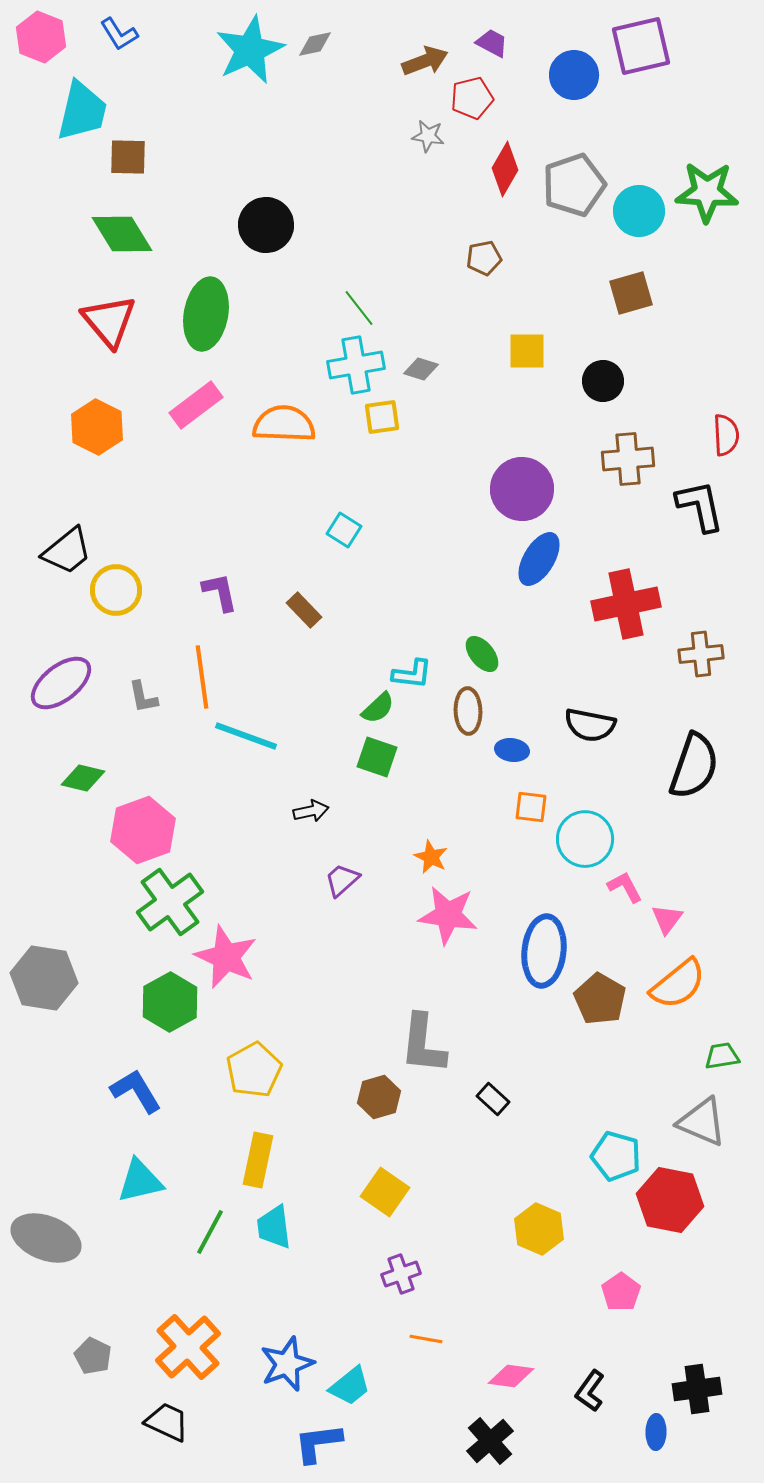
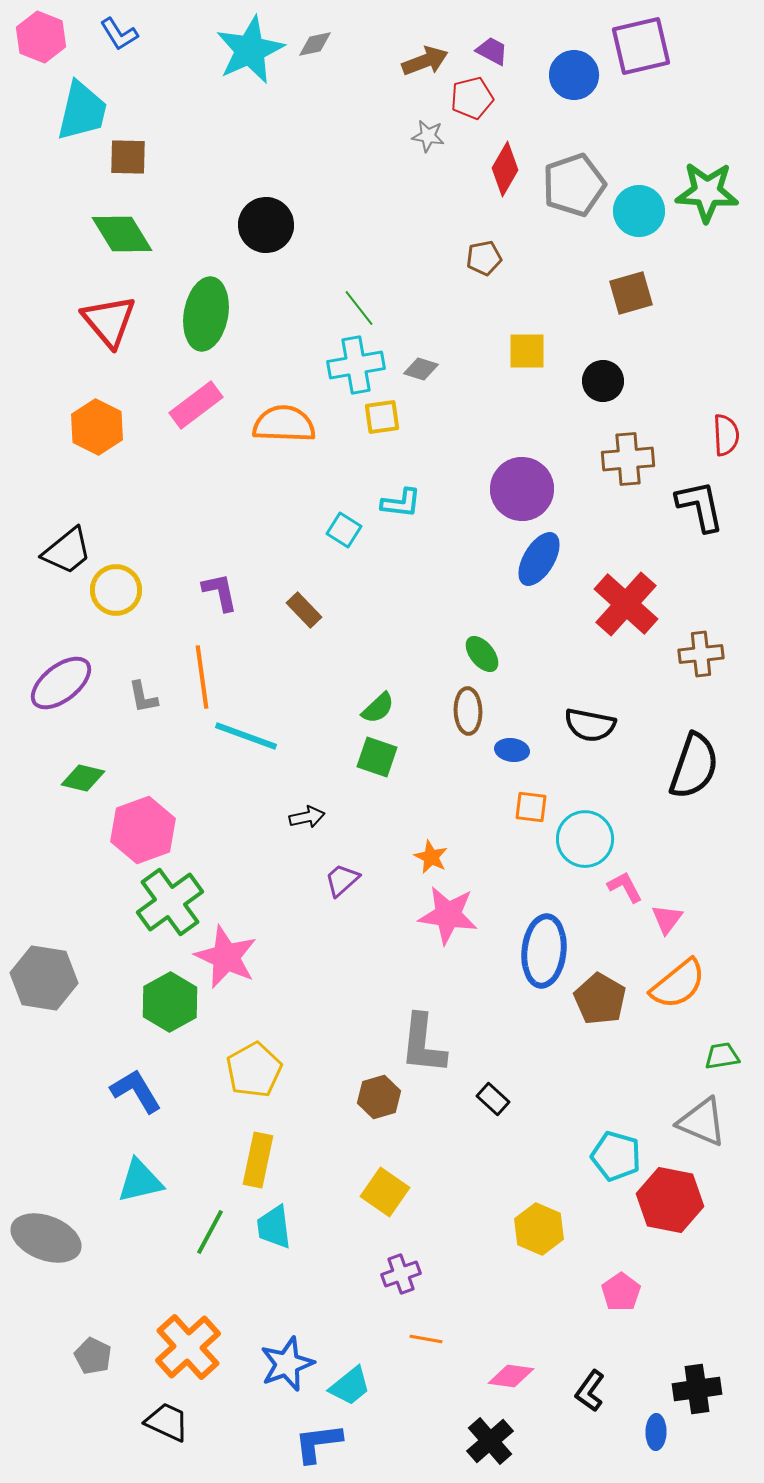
purple trapezoid at (492, 43): moved 8 px down
red cross at (626, 604): rotated 36 degrees counterclockwise
cyan L-shape at (412, 674): moved 11 px left, 171 px up
black arrow at (311, 811): moved 4 px left, 6 px down
